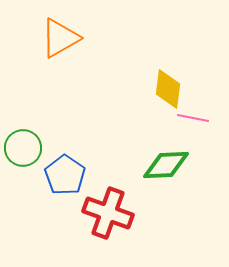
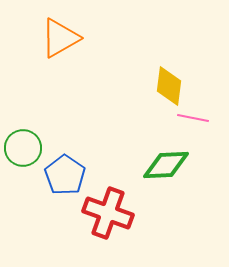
yellow diamond: moved 1 px right, 3 px up
